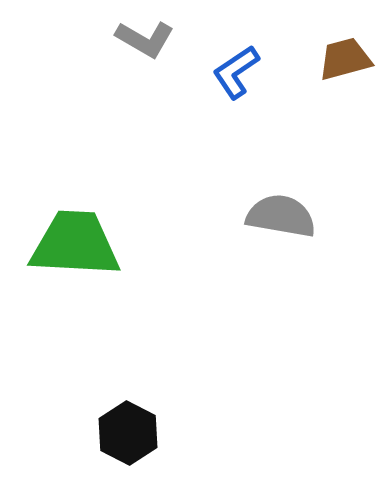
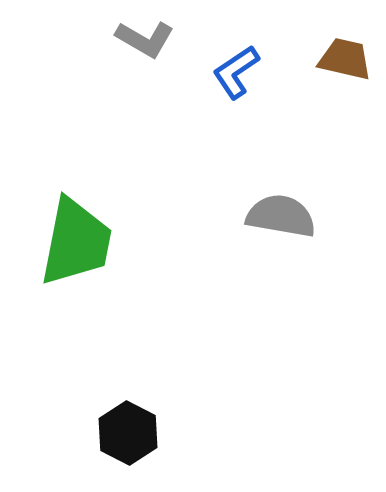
brown trapezoid: rotated 28 degrees clockwise
green trapezoid: moved 1 px right, 2 px up; rotated 98 degrees clockwise
